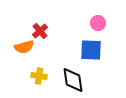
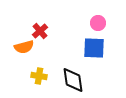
blue square: moved 3 px right, 2 px up
